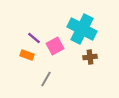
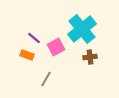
cyan cross: rotated 24 degrees clockwise
pink square: moved 1 px right, 1 px down
